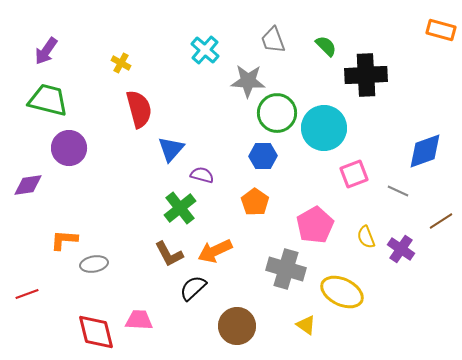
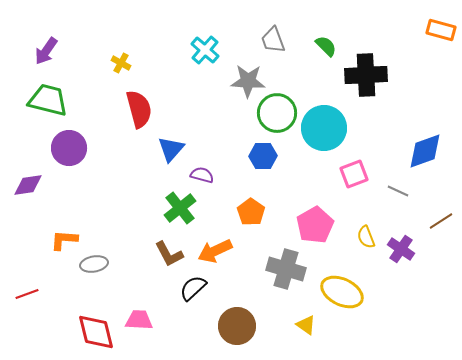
orange pentagon: moved 4 px left, 10 px down
